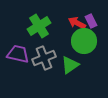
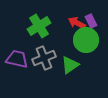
green circle: moved 2 px right, 1 px up
purple trapezoid: moved 1 px left, 5 px down
